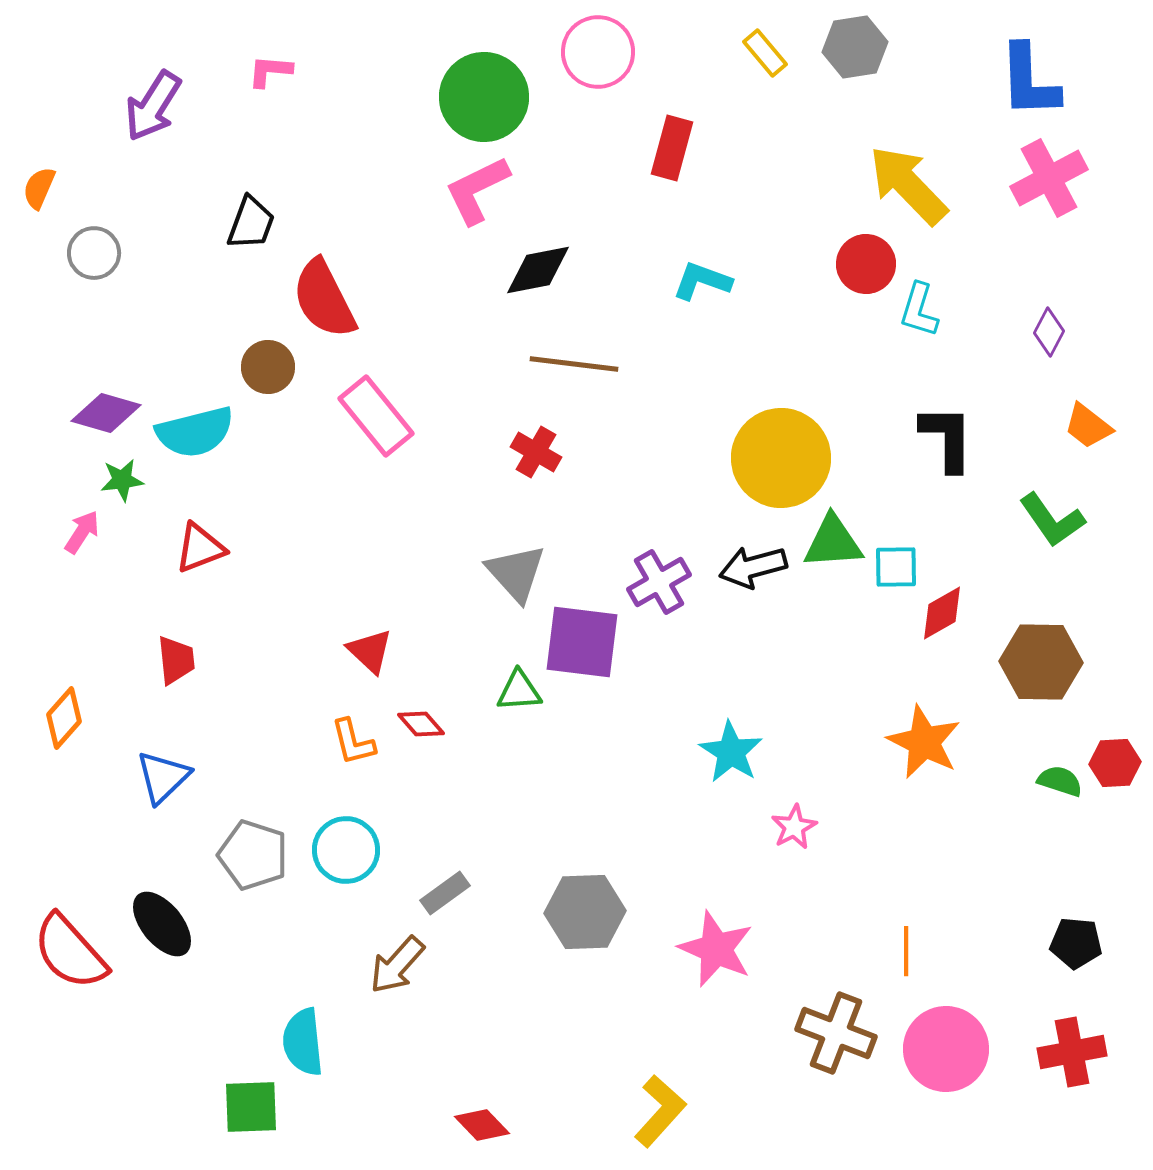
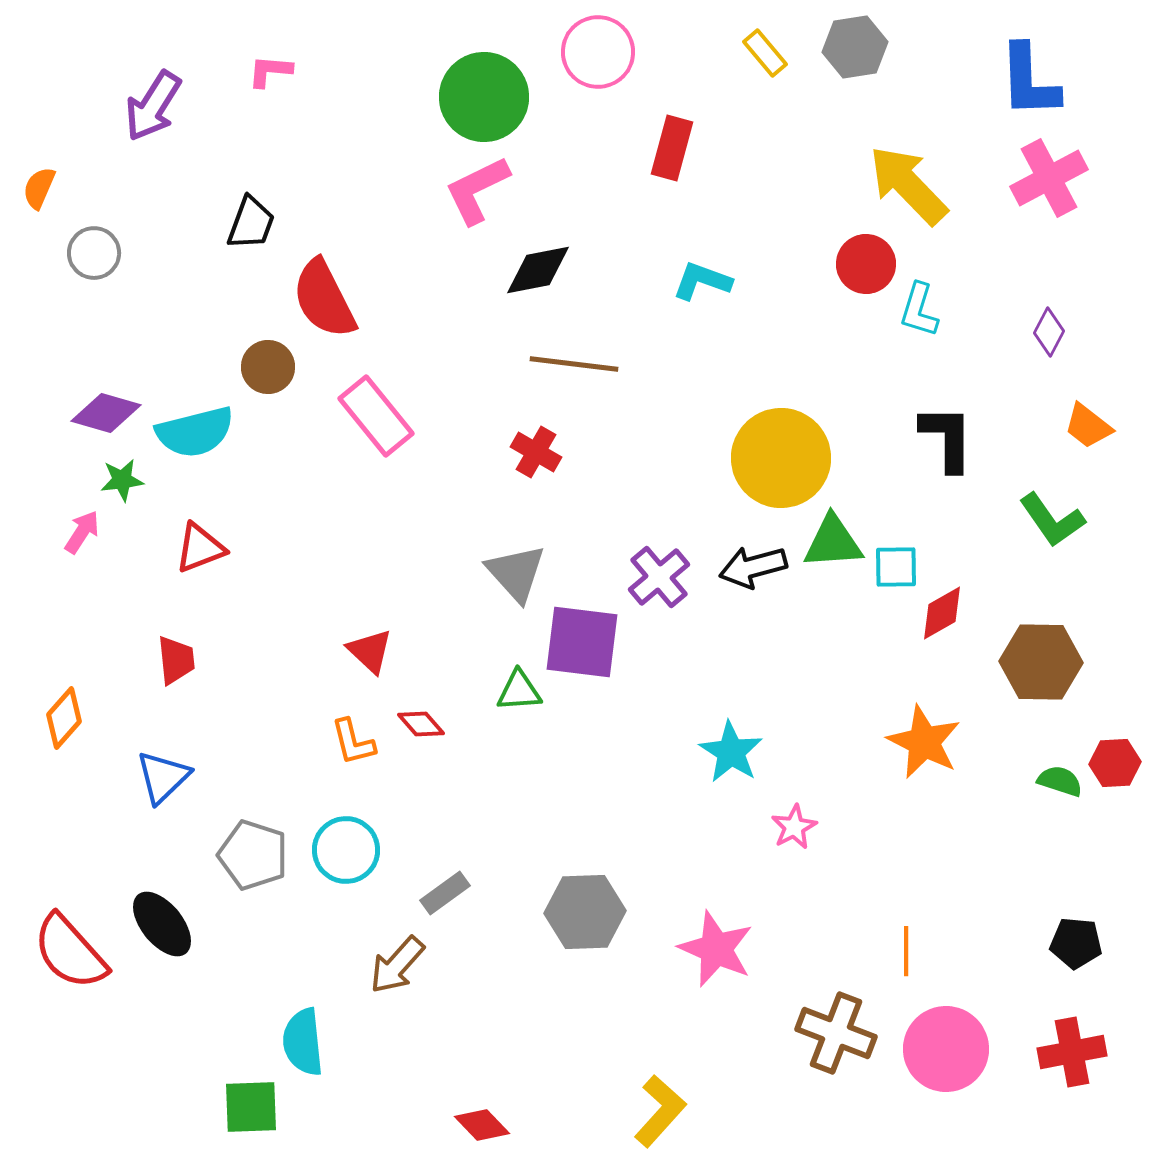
purple cross at (659, 582): moved 5 px up; rotated 10 degrees counterclockwise
